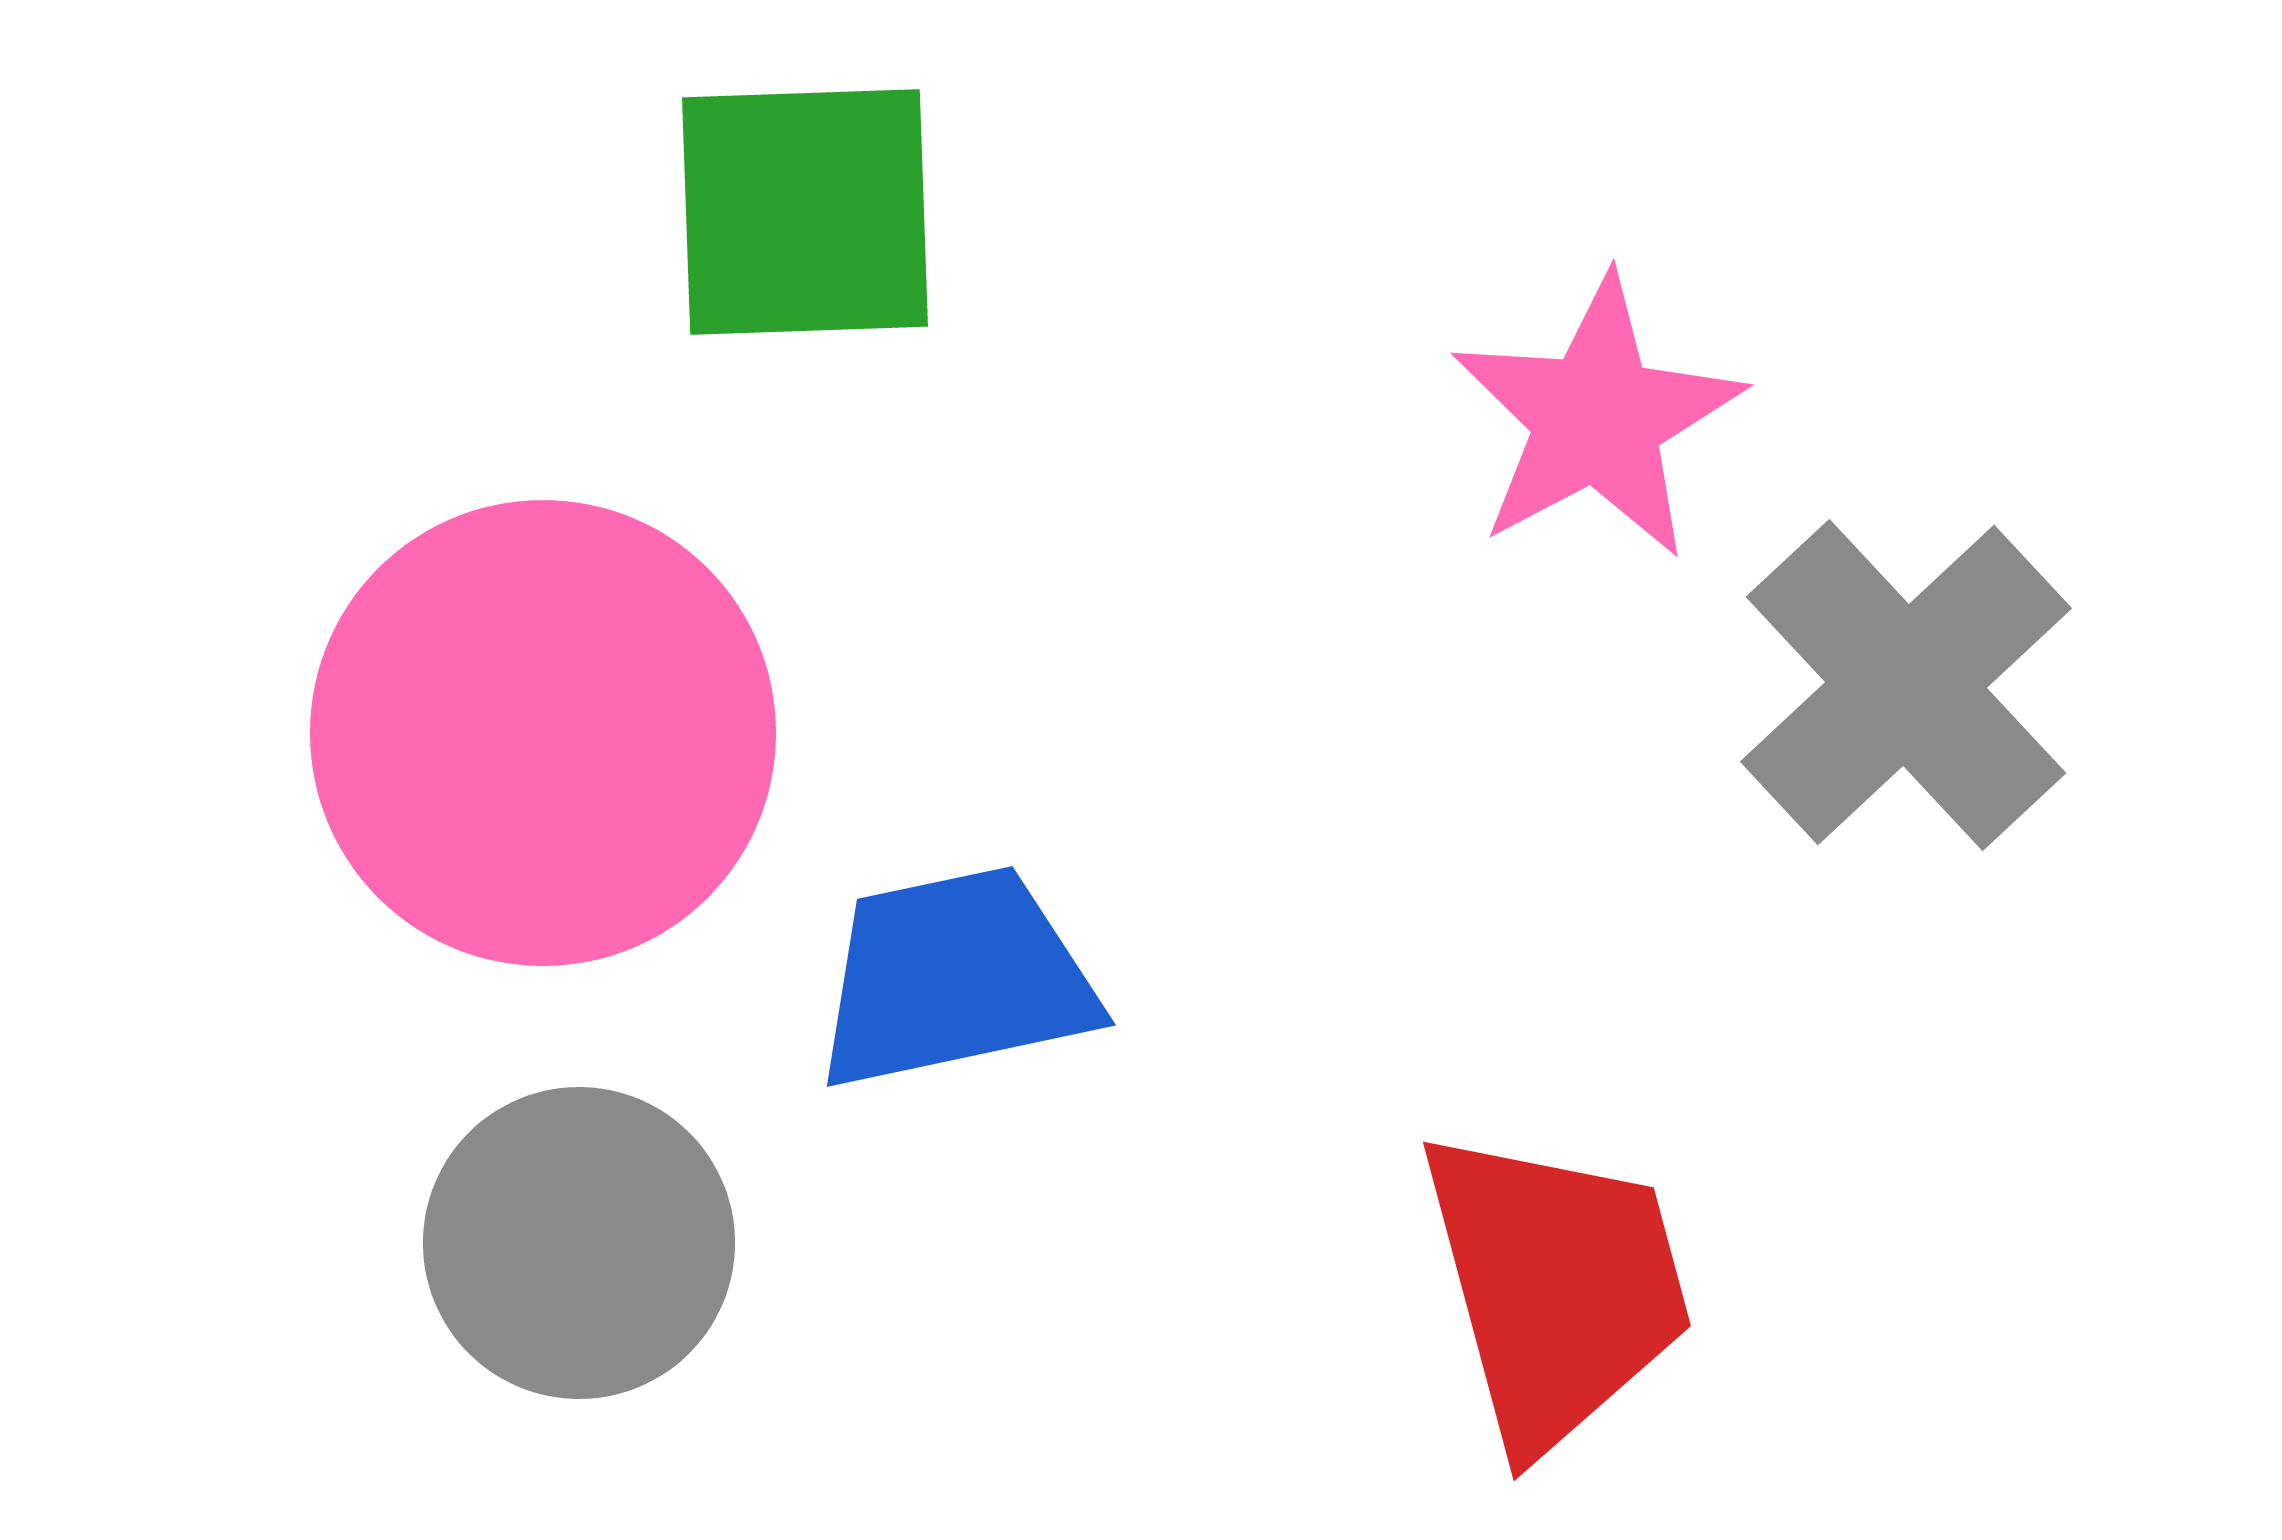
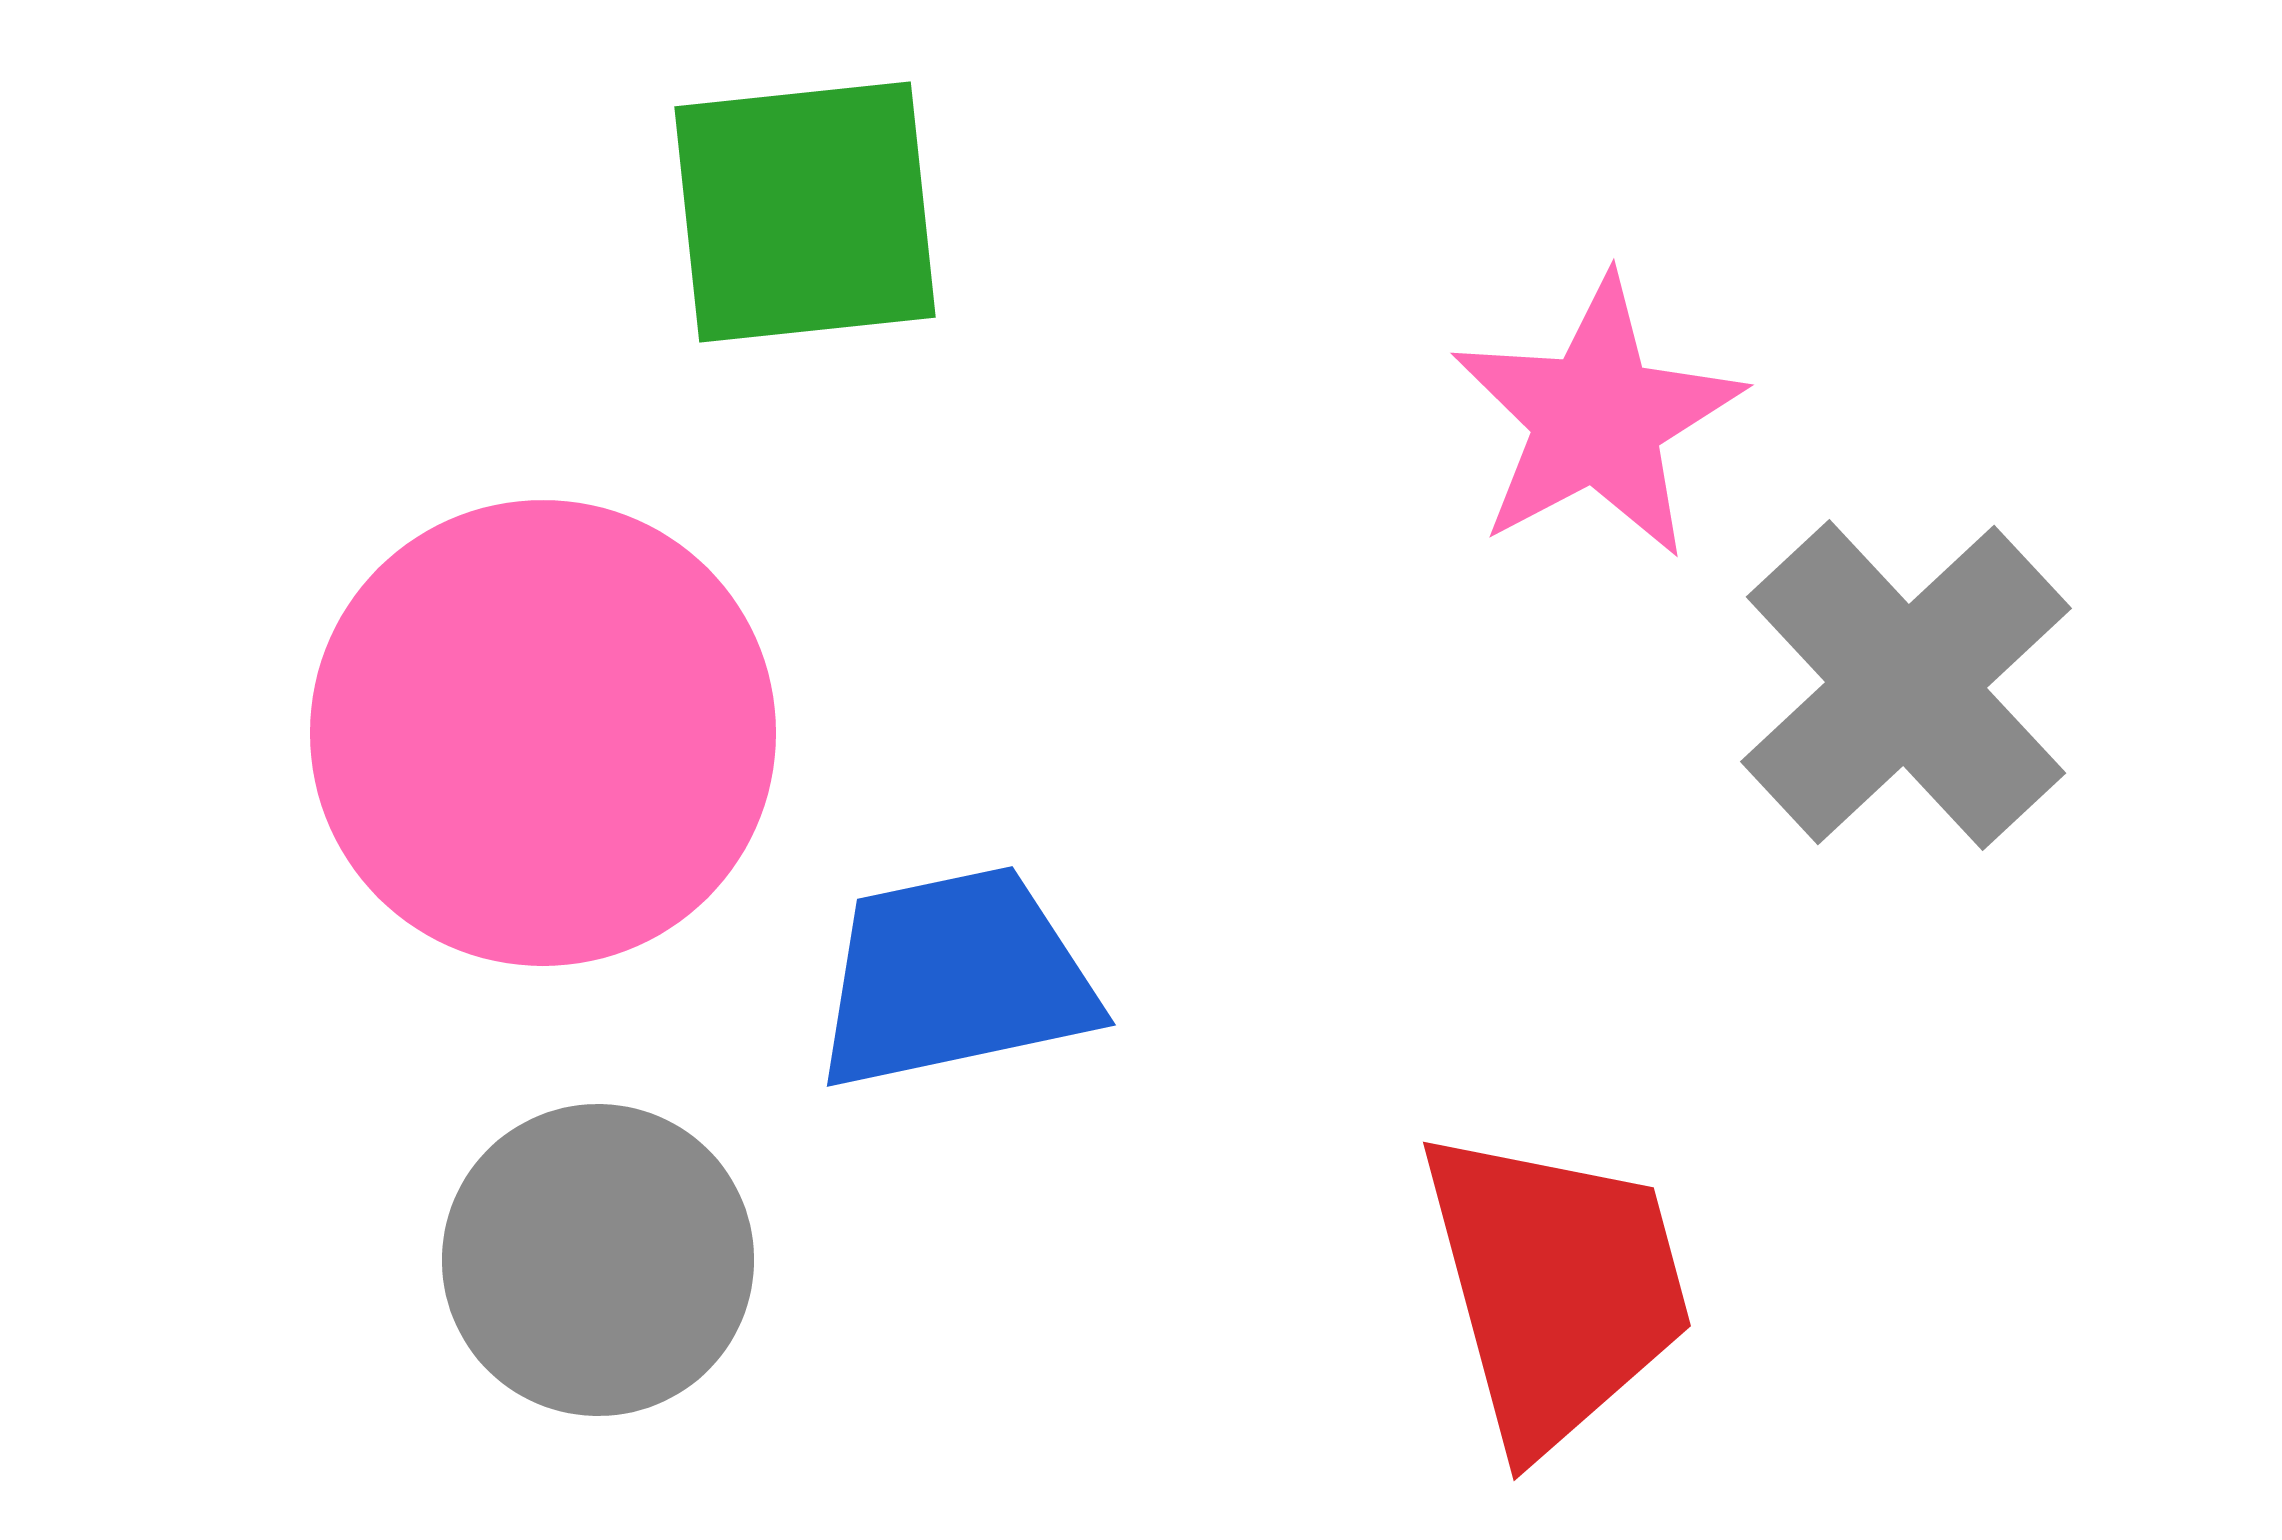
green square: rotated 4 degrees counterclockwise
gray circle: moved 19 px right, 17 px down
